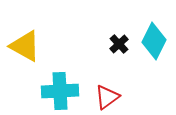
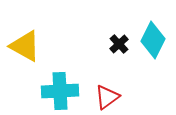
cyan diamond: moved 1 px left, 1 px up
